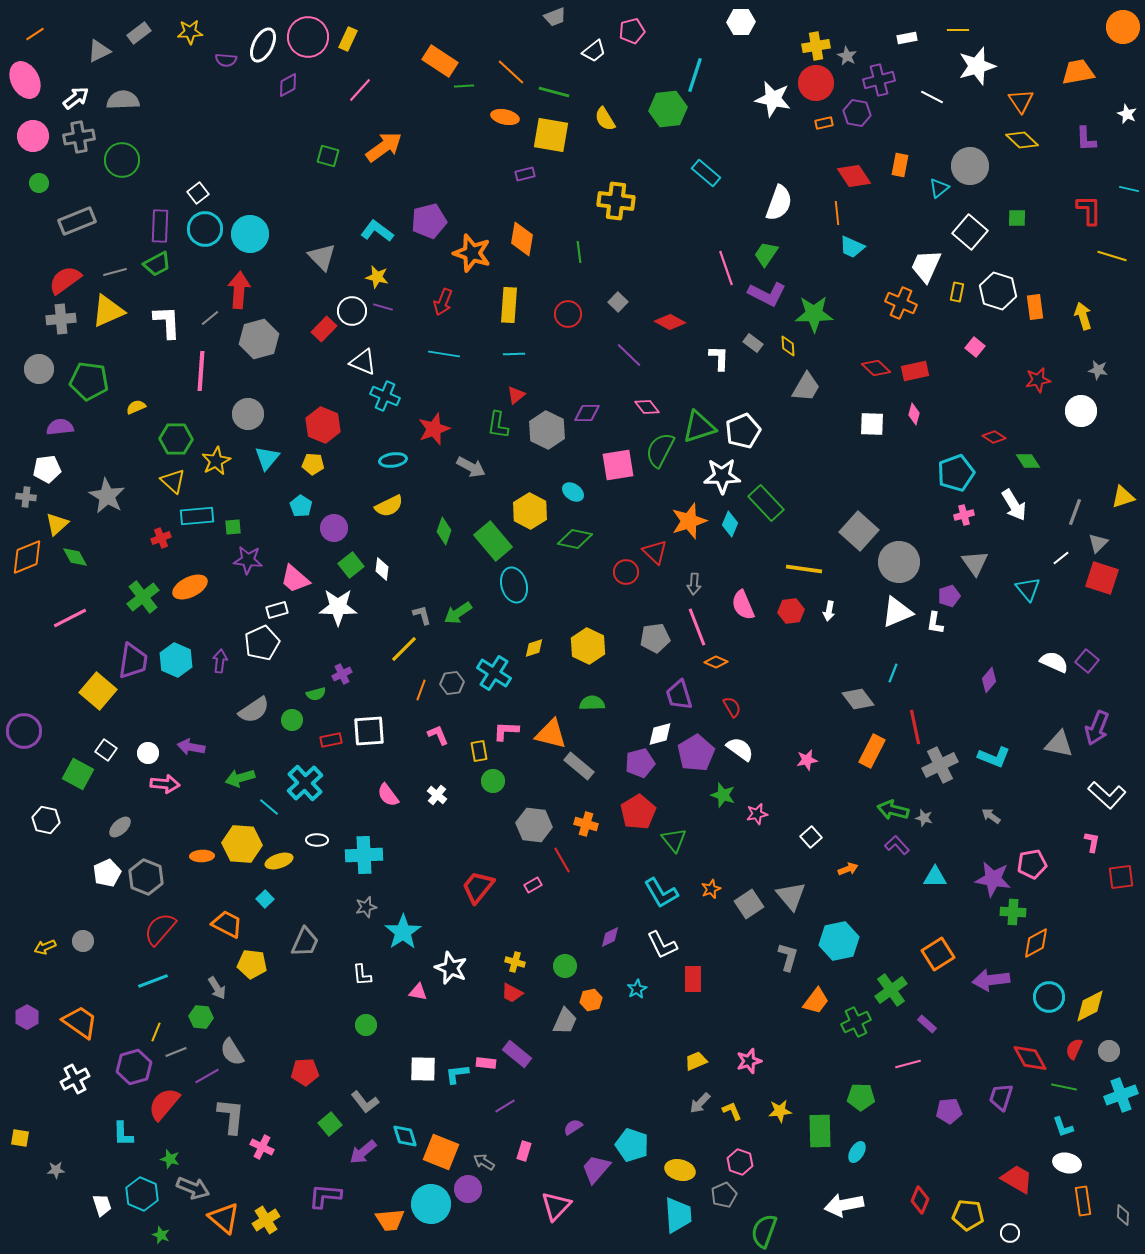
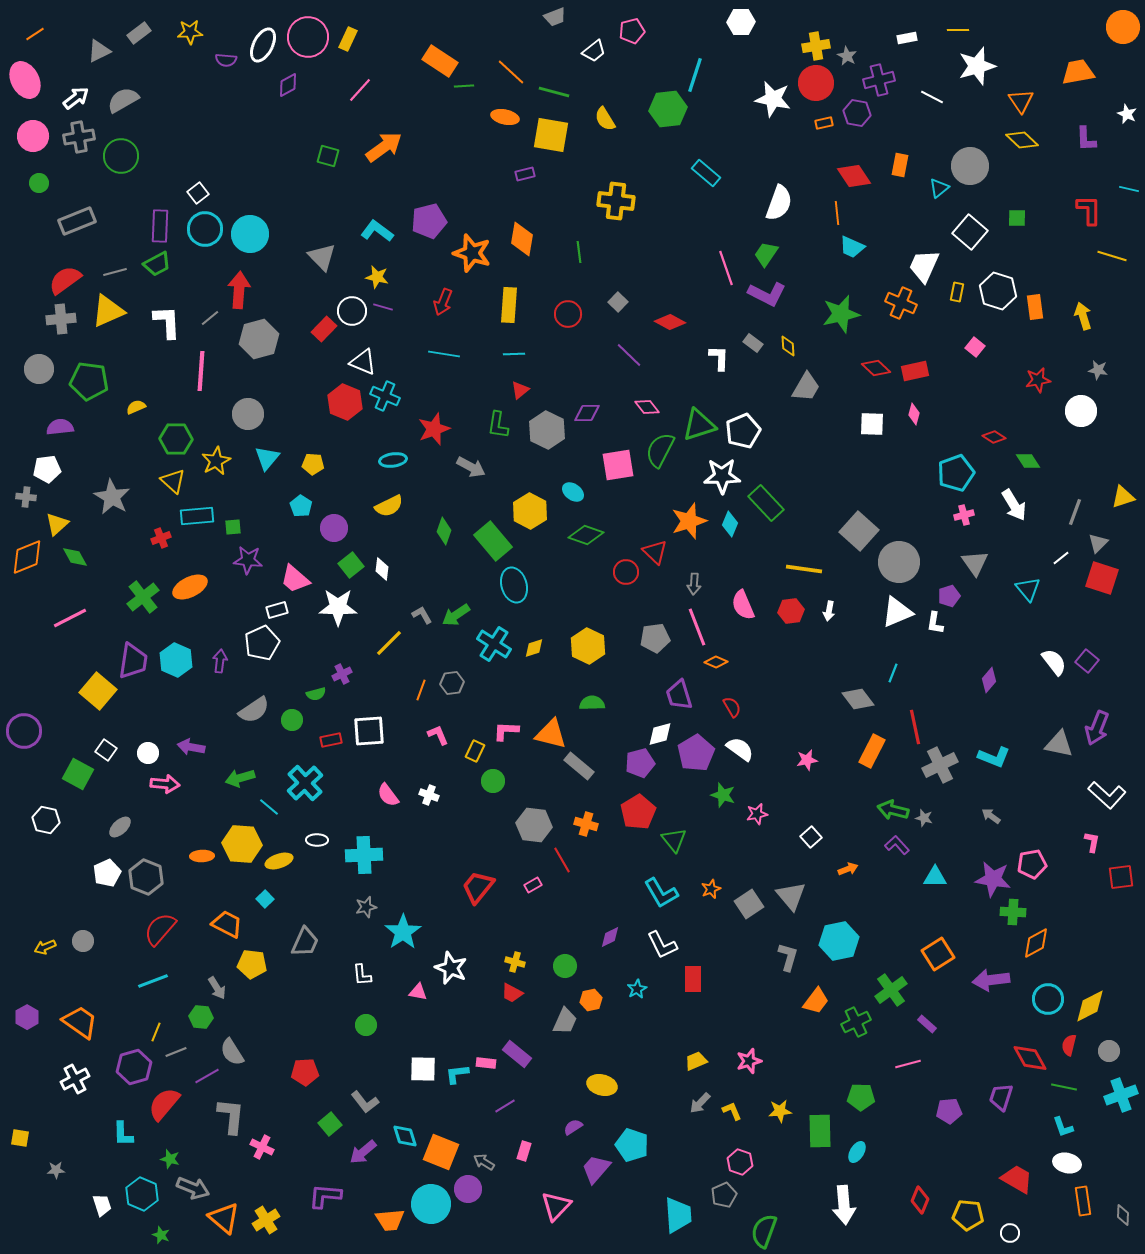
gray semicircle at (123, 100): rotated 28 degrees counterclockwise
green circle at (122, 160): moved 1 px left, 4 px up
white trapezoid at (926, 266): moved 2 px left
green star at (814, 314): moved 27 px right; rotated 12 degrees counterclockwise
red triangle at (516, 395): moved 4 px right, 5 px up
red hexagon at (323, 425): moved 22 px right, 23 px up
green triangle at (699, 427): moved 2 px up
gray star at (107, 496): moved 5 px right, 1 px down
green diamond at (575, 539): moved 11 px right, 4 px up; rotated 8 degrees clockwise
green arrow at (458, 613): moved 2 px left, 2 px down
gray L-shape at (422, 615): rotated 15 degrees counterclockwise
yellow line at (404, 649): moved 15 px left, 6 px up
white semicircle at (1054, 662): rotated 28 degrees clockwise
cyan cross at (494, 673): moved 29 px up
yellow rectangle at (479, 751): moved 4 px left; rotated 35 degrees clockwise
white cross at (437, 795): moved 8 px left; rotated 18 degrees counterclockwise
cyan circle at (1049, 997): moved 1 px left, 2 px down
red semicircle at (1074, 1049): moved 5 px left, 4 px up; rotated 10 degrees counterclockwise
yellow ellipse at (680, 1170): moved 78 px left, 85 px up
white arrow at (844, 1205): rotated 84 degrees counterclockwise
